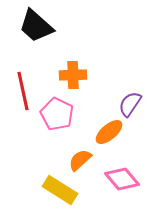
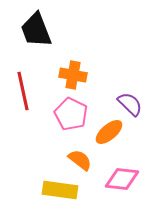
black trapezoid: moved 4 px down; rotated 27 degrees clockwise
orange cross: rotated 12 degrees clockwise
purple semicircle: rotated 100 degrees clockwise
pink pentagon: moved 14 px right
orange semicircle: rotated 80 degrees clockwise
pink diamond: rotated 44 degrees counterclockwise
yellow rectangle: rotated 24 degrees counterclockwise
